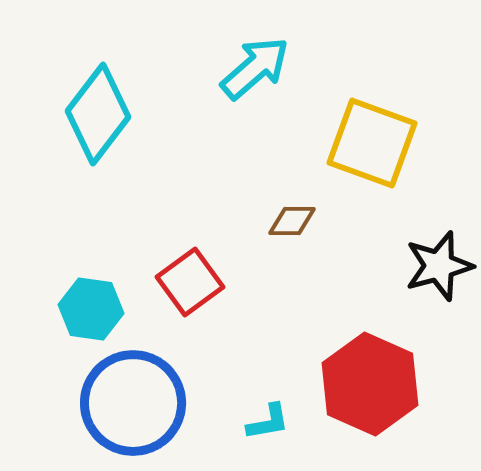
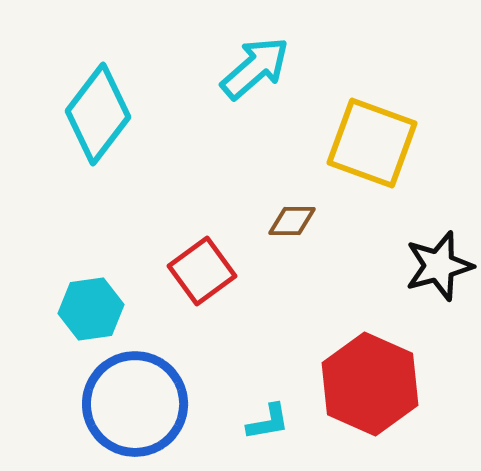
red square: moved 12 px right, 11 px up
cyan hexagon: rotated 16 degrees counterclockwise
blue circle: moved 2 px right, 1 px down
